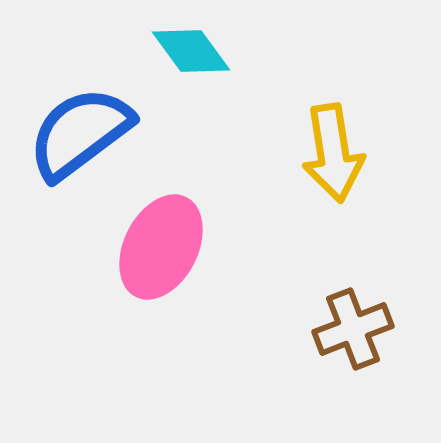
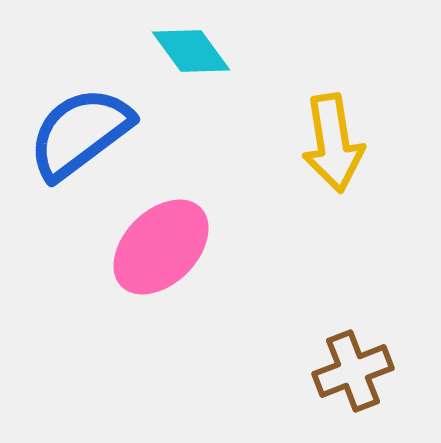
yellow arrow: moved 10 px up
pink ellipse: rotated 18 degrees clockwise
brown cross: moved 42 px down
